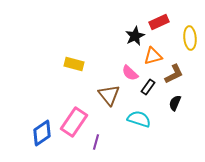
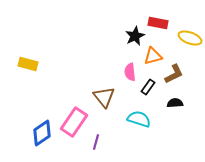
red rectangle: moved 1 px left, 1 px down; rotated 36 degrees clockwise
yellow ellipse: rotated 65 degrees counterclockwise
yellow rectangle: moved 46 px left
pink semicircle: moved 1 px up; rotated 42 degrees clockwise
brown triangle: moved 5 px left, 2 px down
black semicircle: rotated 63 degrees clockwise
